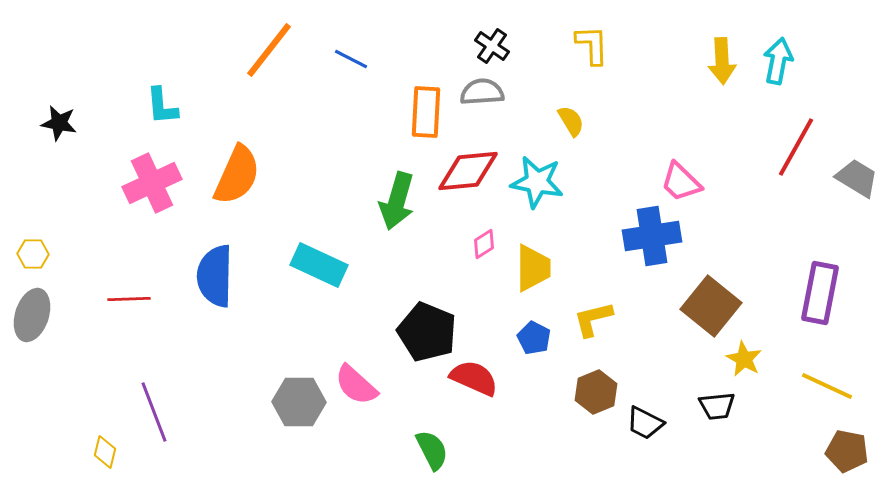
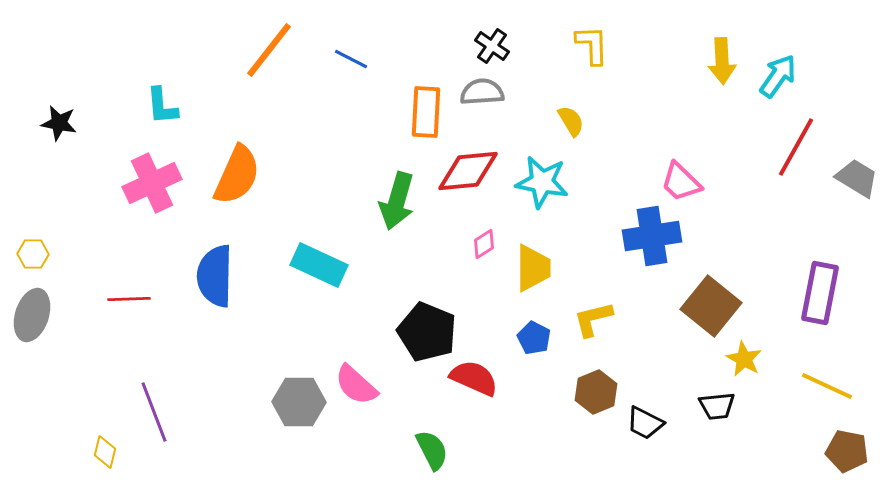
cyan arrow at (778, 61): moved 15 px down; rotated 24 degrees clockwise
cyan star at (537, 182): moved 5 px right
